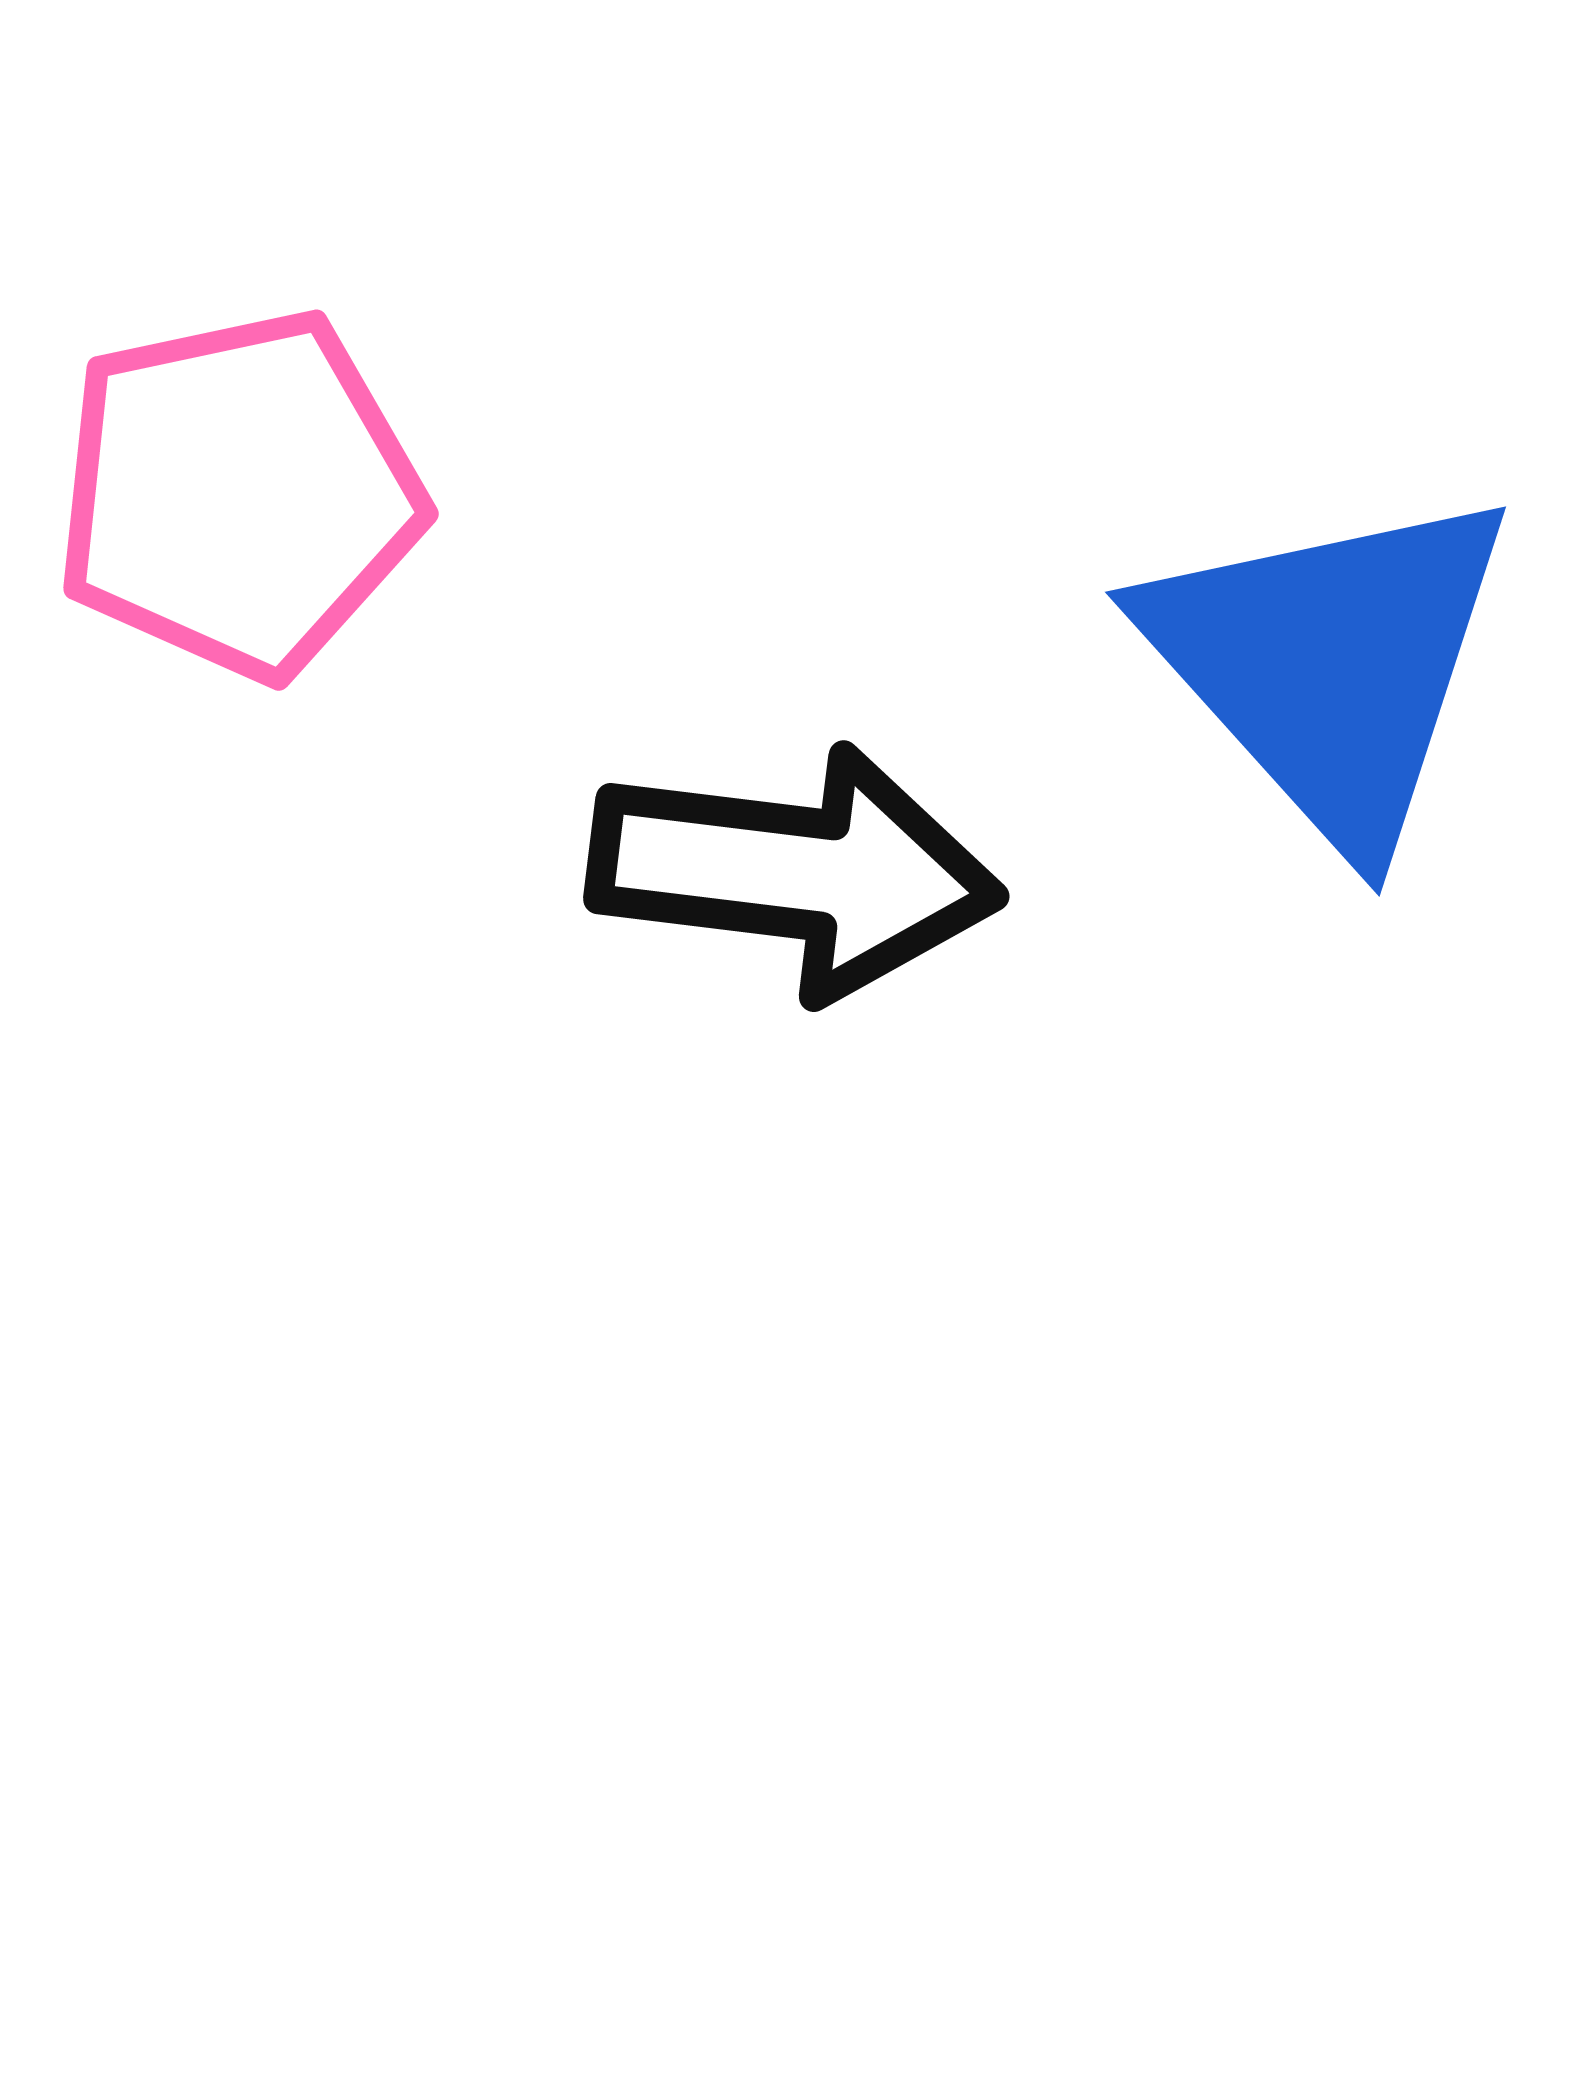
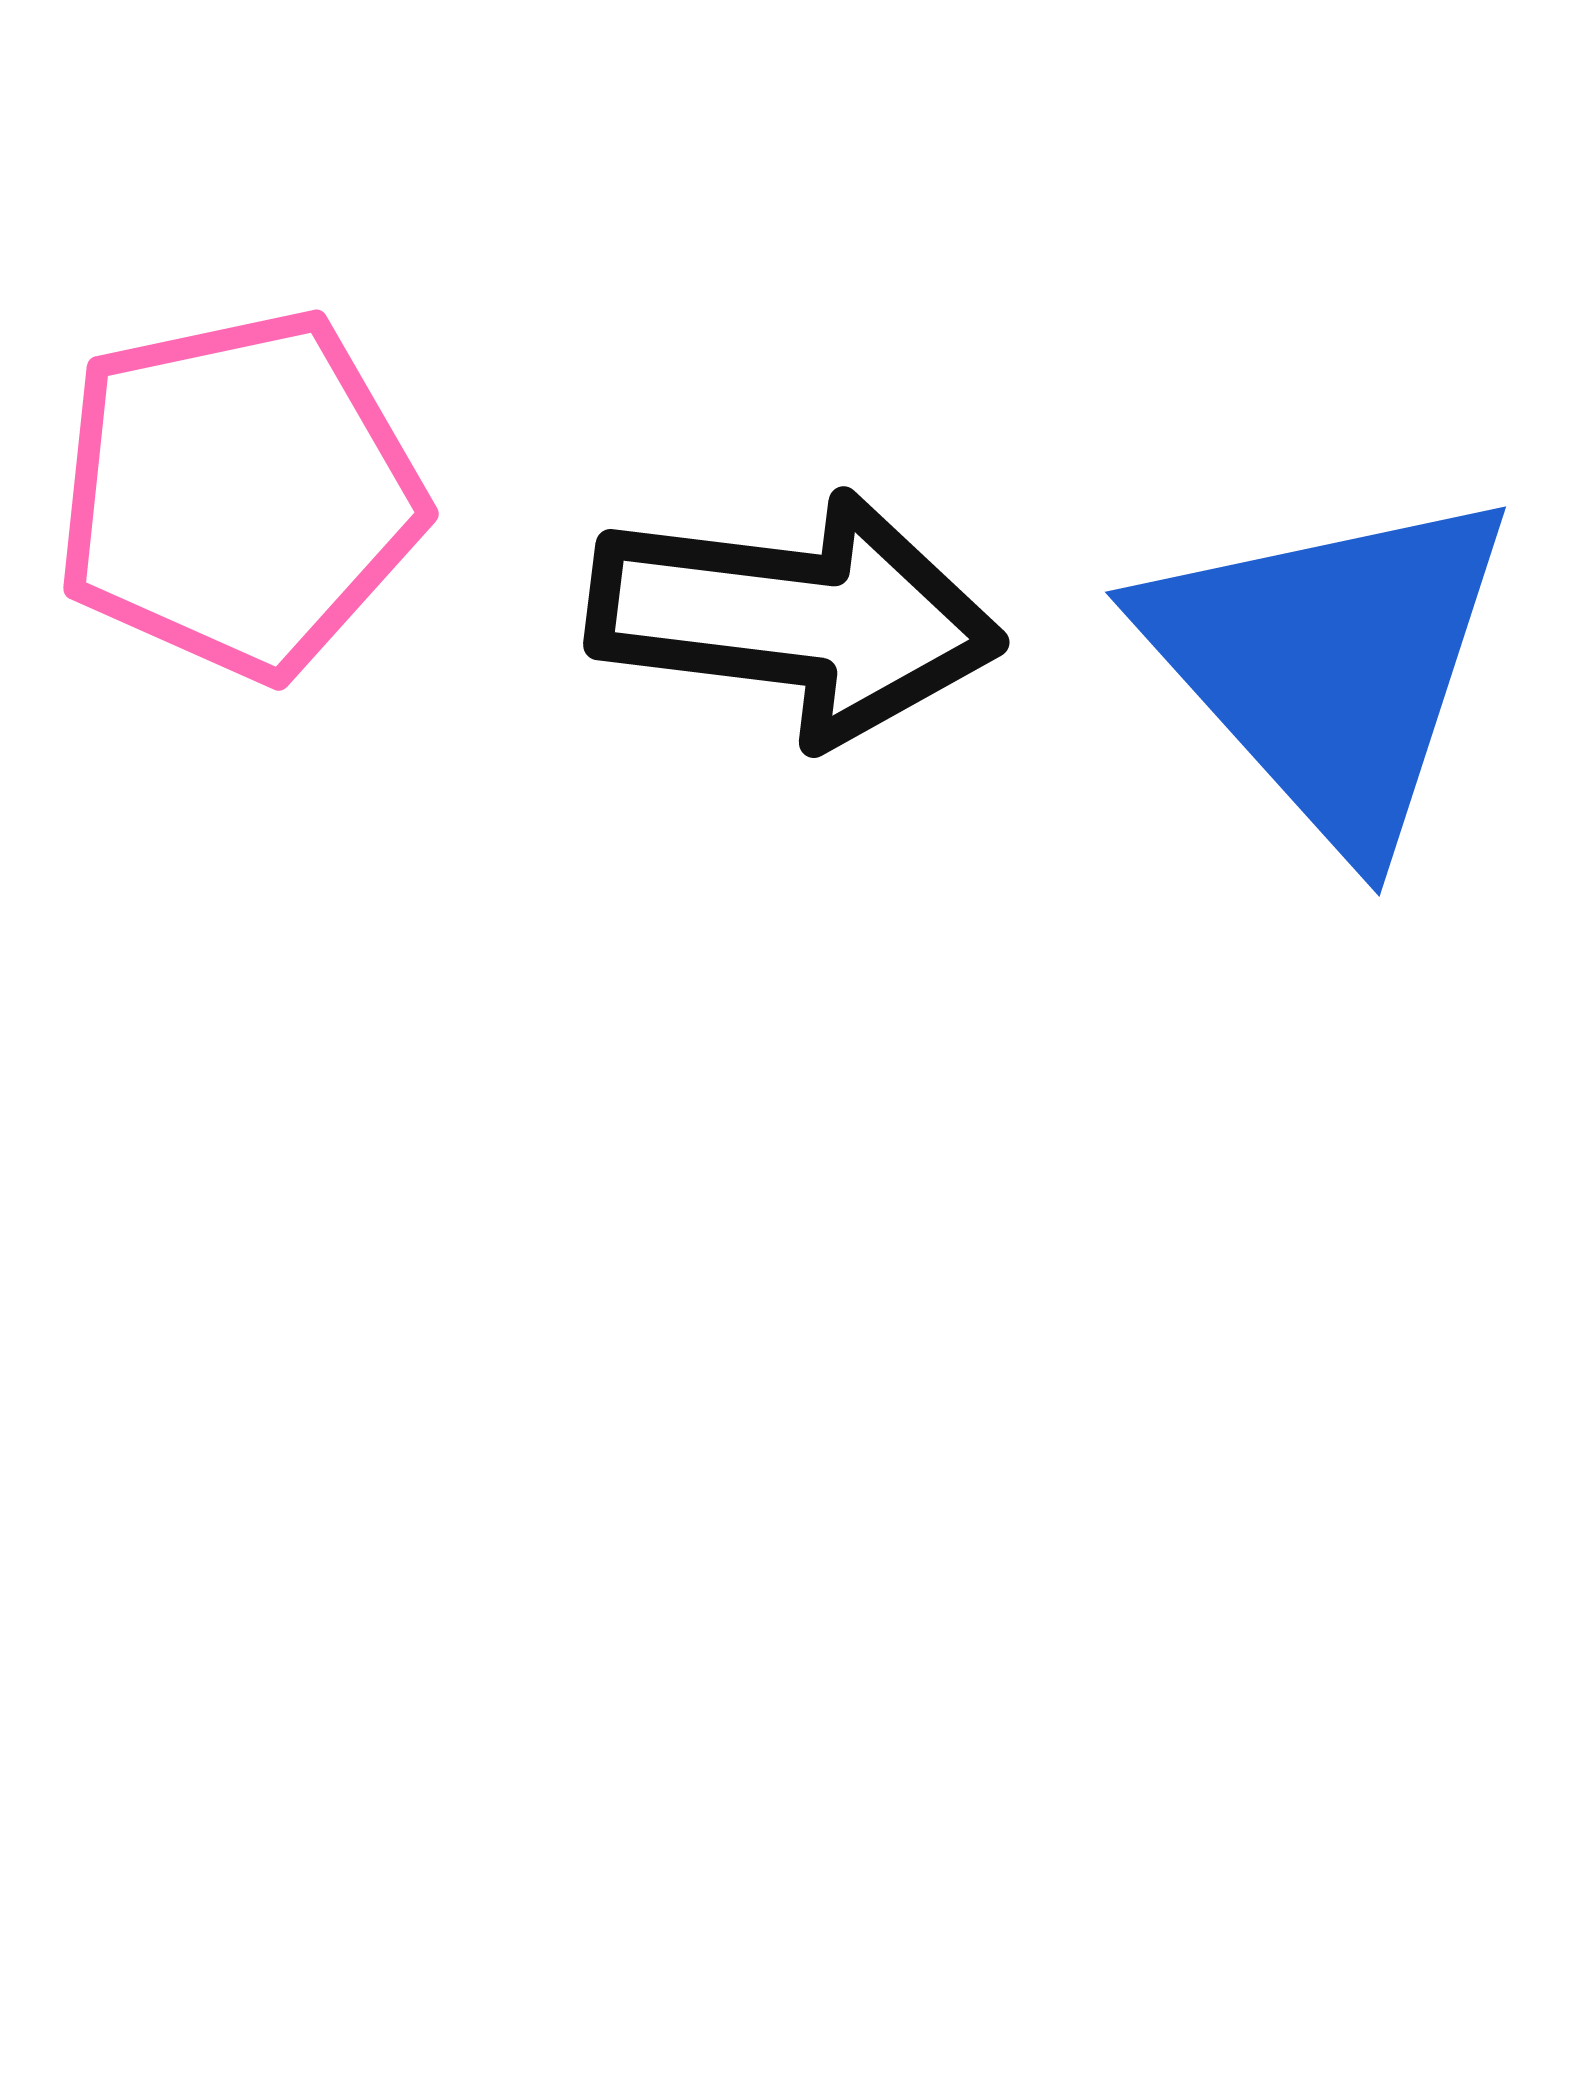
black arrow: moved 254 px up
